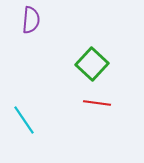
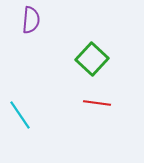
green square: moved 5 px up
cyan line: moved 4 px left, 5 px up
